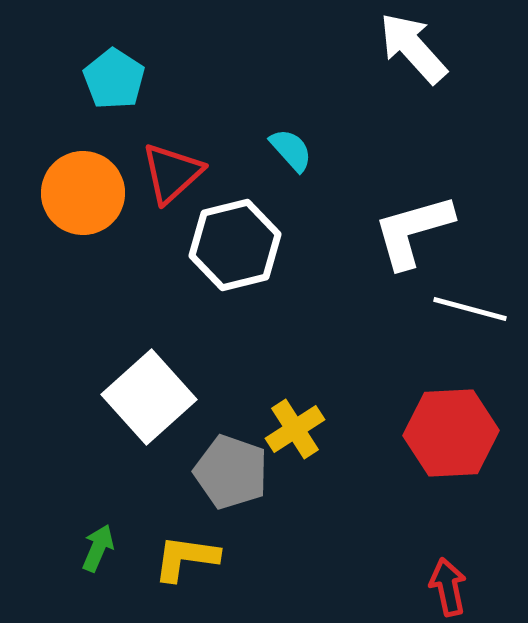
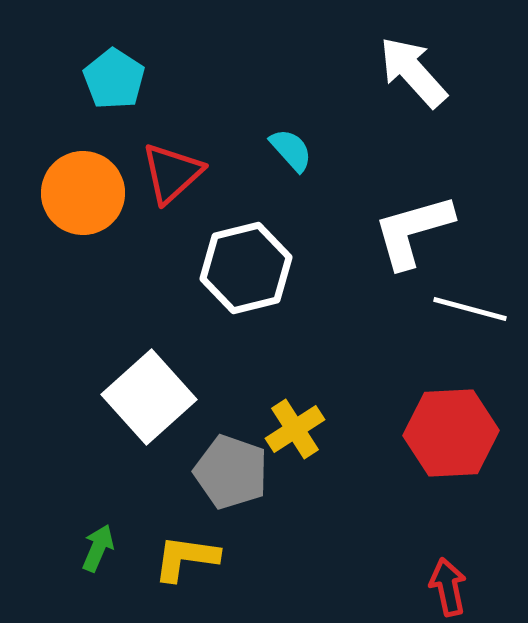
white arrow: moved 24 px down
white hexagon: moved 11 px right, 23 px down
